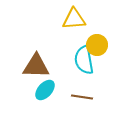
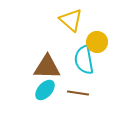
yellow triangle: moved 3 px left, 1 px down; rotated 45 degrees clockwise
yellow circle: moved 3 px up
brown triangle: moved 11 px right, 1 px down
brown line: moved 4 px left, 4 px up
